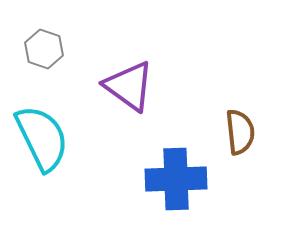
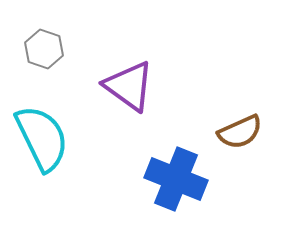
brown semicircle: rotated 72 degrees clockwise
blue cross: rotated 24 degrees clockwise
